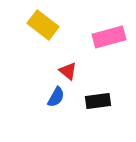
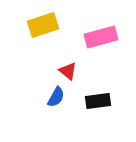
yellow rectangle: rotated 56 degrees counterclockwise
pink rectangle: moved 8 px left
